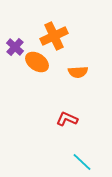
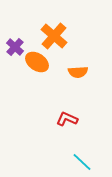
orange cross: rotated 24 degrees counterclockwise
